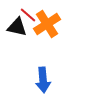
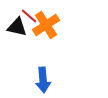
red line: moved 1 px right, 1 px down
orange cross: moved 1 px left, 1 px down
